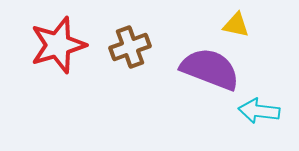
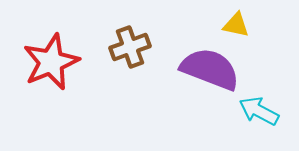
red star: moved 7 px left, 17 px down; rotated 6 degrees counterclockwise
cyan arrow: rotated 21 degrees clockwise
